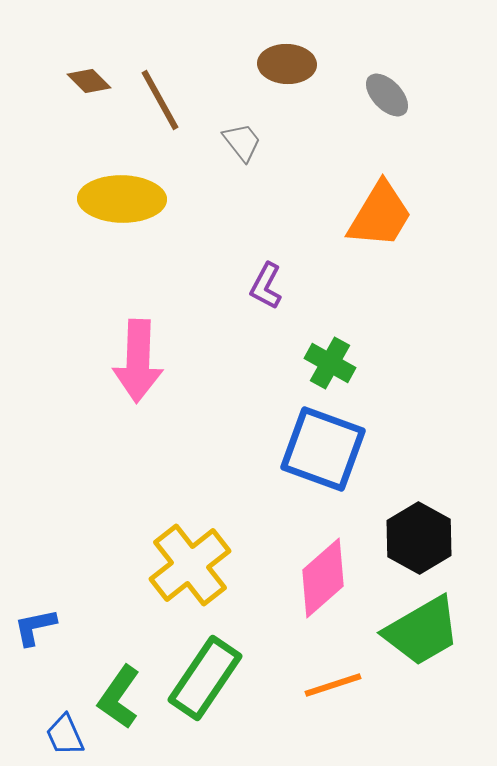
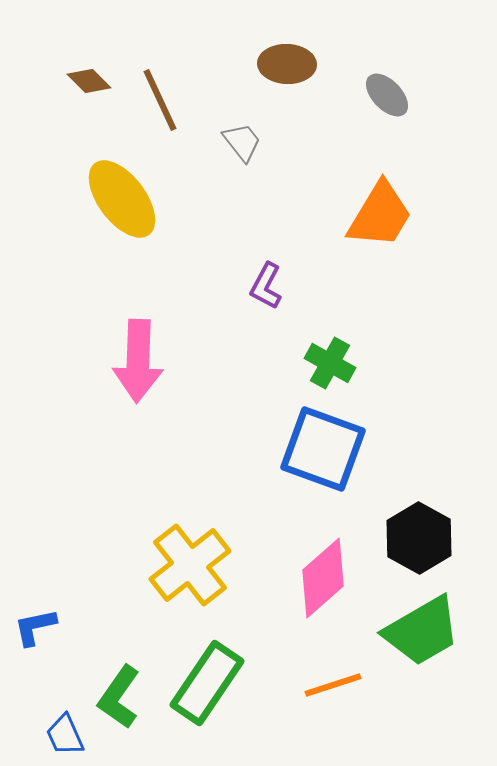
brown line: rotated 4 degrees clockwise
yellow ellipse: rotated 52 degrees clockwise
green rectangle: moved 2 px right, 5 px down
